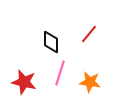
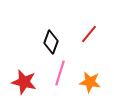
black diamond: rotated 20 degrees clockwise
